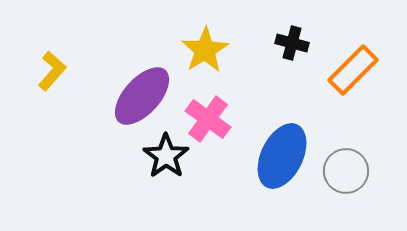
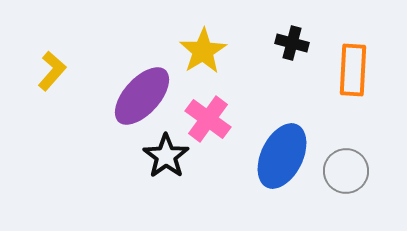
yellow star: moved 2 px left, 1 px down
orange rectangle: rotated 42 degrees counterclockwise
